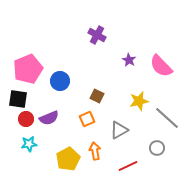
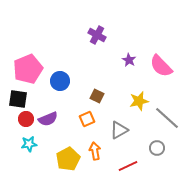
purple semicircle: moved 1 px left, 1 px down
